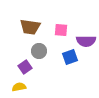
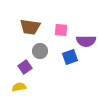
gray circle: moved 1 px right
